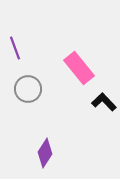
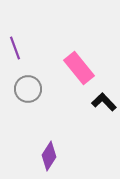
purple diamond: moved 4 px right, 3 px down
